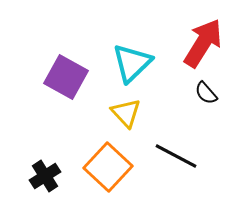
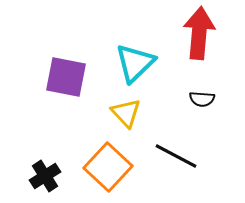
red arrow: moved 4 px left, 10 px up; rotated 27 degrees counterclockwise
cyan triangle: moved 3 px right
purple square: rotated 18 degrees counterclockwise
black semicircle: moved 4 px left, 6 px down; rotated 45 degrees counterclockwise
